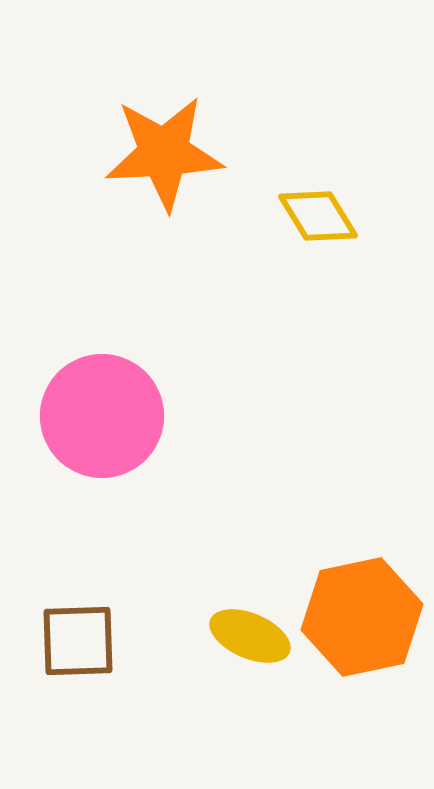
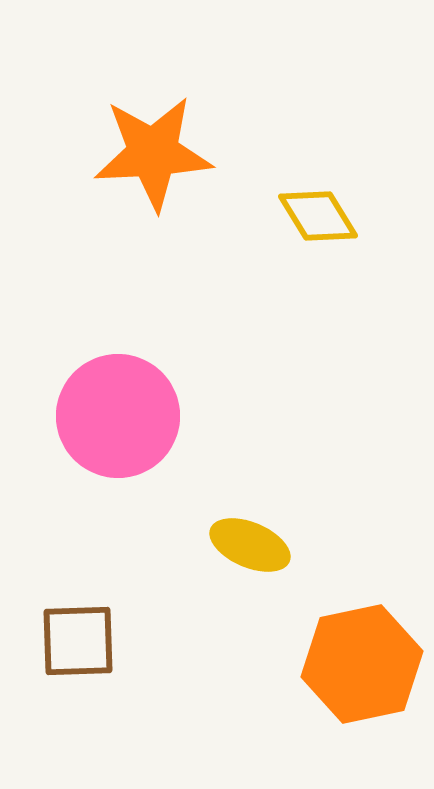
orange star: moved 11 px left
pink circle: moved 16 px right
orange hexagon: moved 47 px down
yellow ellipse: moved 91 px up
